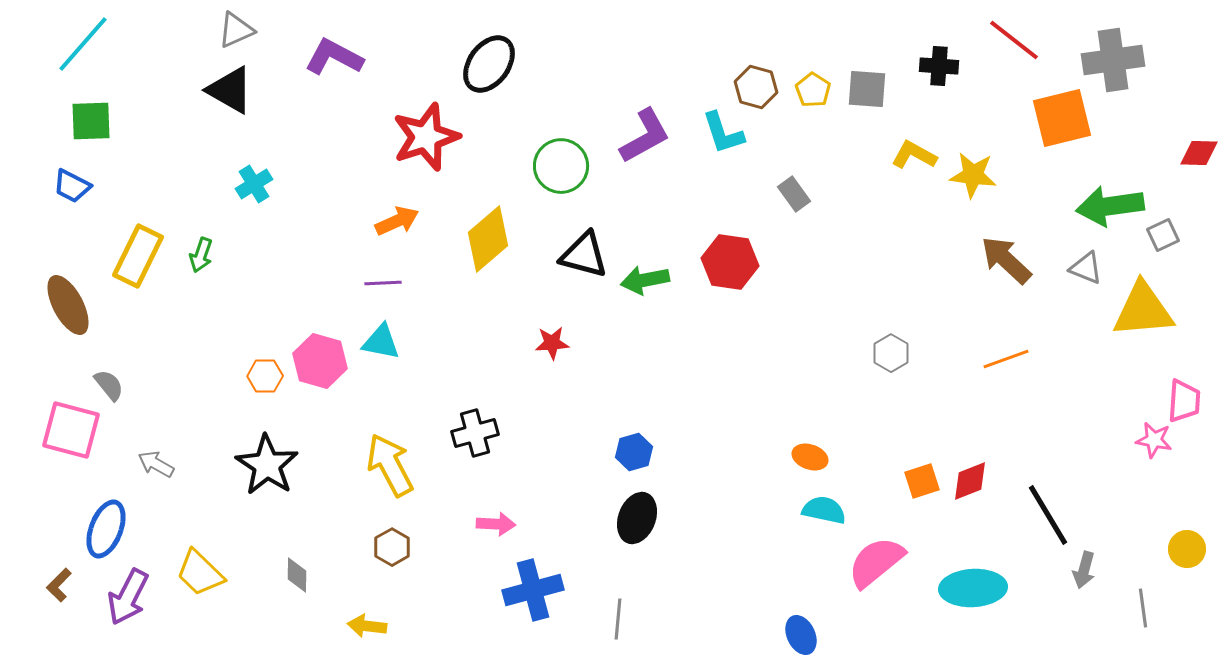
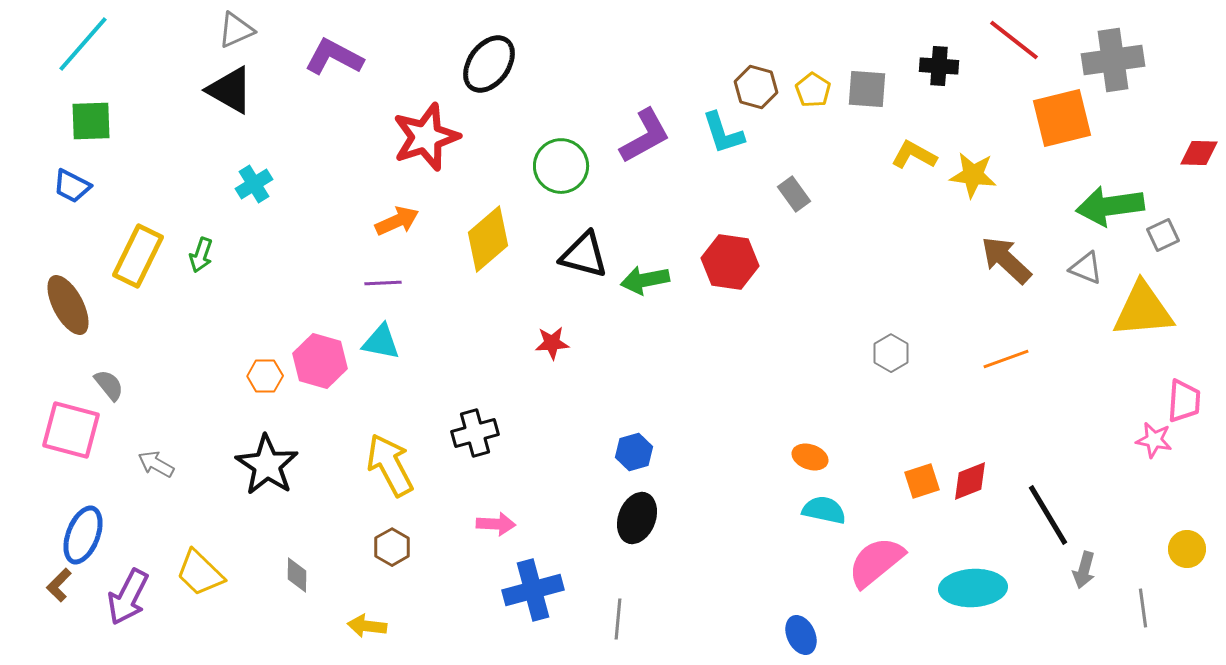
blue ellipse at (106, 529): moved 23 px left, 6 px down
